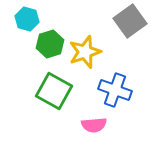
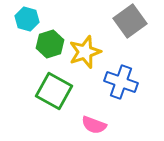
blue cross: moved 6 px right, 8 px up
pink semicircle: rotated 25 degrees clockwise
